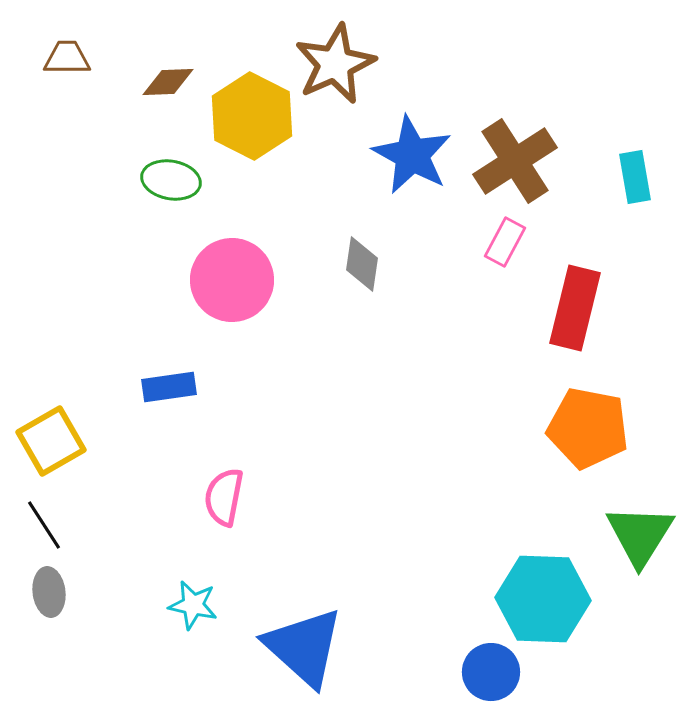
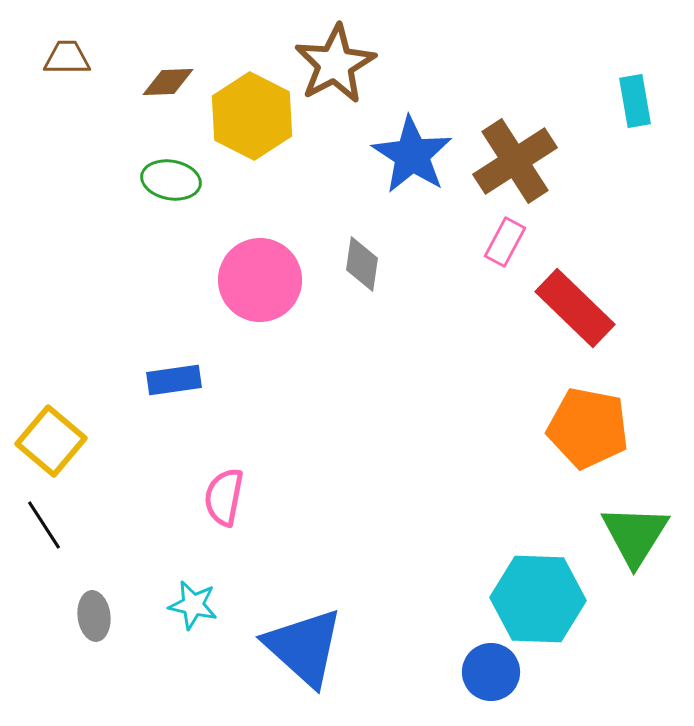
brown star: rotated 4 degrees counterclockwise
blue star: rotated 4 degrees clockwise
cyan rectangle: moved 76 px up
pink circle: moved 28 px right
red rectangle: rotated 60 degrees counterclockwise
blue rectangle: moved 5 px right, 7 px up
yellow square: rotated 20 degrees counterclockwise
green triangle: moved 5 px left
gray ellipse: moved 45 px right, 24 px down
cyan hexagon: moved 5 px left
